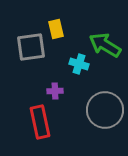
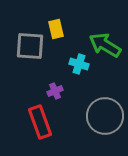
gray square: moved 1 px left, 1 px up; rotated 12 degrees clockwise
purple cross: rotated 21 degrees counterclockwise
gray circle: moved 6 px down
red rectangle: rotated 8 degrees counterclockwise
